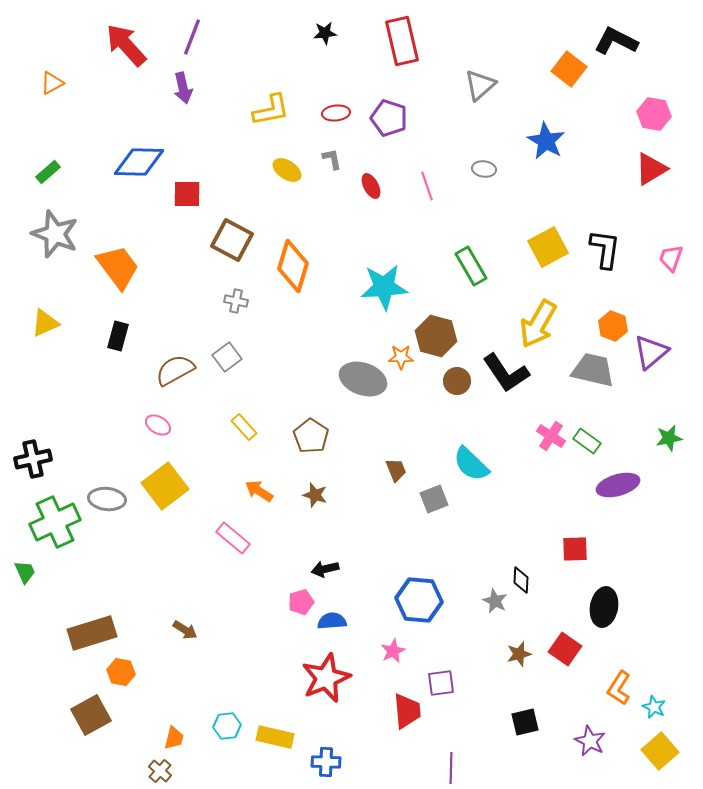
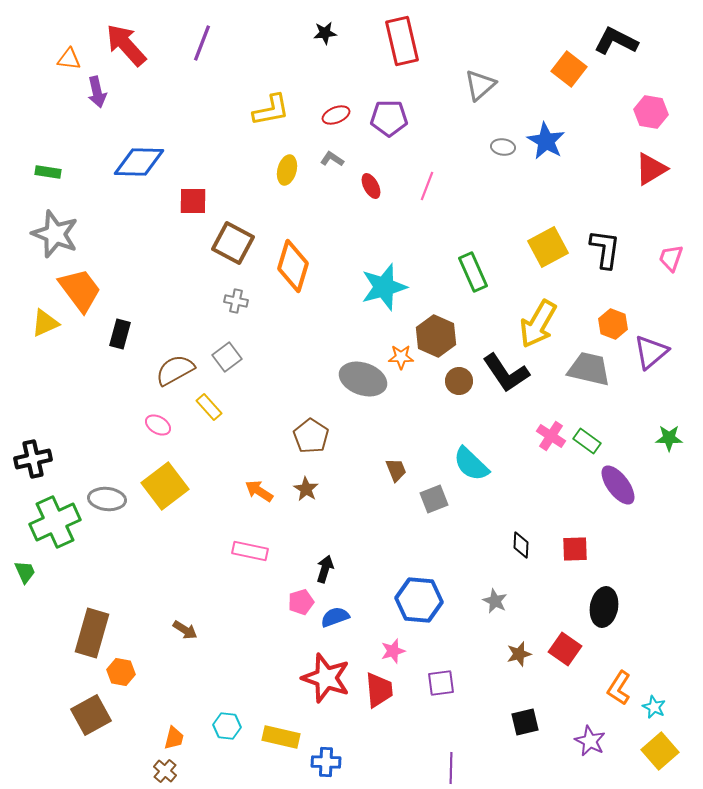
purple line at (192, 37): moved 10 px right, 6 px down
orange triangle at (52, 83): moved 17 px right, 24 px up; rotated 35 degrees clockwise
purple arrow at (183, 88): moved 86 px left, 4 px down
red ellipse at (336, 113): moved 2 px down; rotated 16 degrees counterclockwise
pink hexagon at (654, 114): moved 3 px left, 2 px up
purple pentagon at (389, 118): rotated 18 degrees counterclockwise
gray L-shape at (332, 159): rotated 45 degrees counterclockwise
gray ellipse at (484, 169): moved 19 px right, 22 px up
yellow ellipse at (287, 170): rotated 72 degrees clockwise
green rectangle at (48, 172): rotated 50 degrees clockwise
pink line at (427, 186): rotated 40 degrees clockwise
red square at (187, 194): moved 6 px right, 7 px down
brown square at (232, 240): moved 1 px right, 3 px down
green rectangle at (471, 266): moved 2 px right, 6 px down; rotated 6 degrees clockwise
orange trapezoid at (118, 267): moved 38 px left, 23 px down
cyan star at (384, 287): rotated 12 degrees counterclockwise
orange hexagon at (613, 326): moved 2 px up
black rectangle at (118, 336): moved 2 px right, 2 px up
brown hexagon at (436, 336): rotated 9 degrees clockwise
gray trapezoid at (593, 370): moved 4 px left, 1 px up
brown circle at (457, 381): moved 2 px right
yellow rectangle at (244, 427): moved 35 px left, 20 px up
green star at (669, 438): rotated 12 degrees clockwise
purple ellipse at (618, 485): rotated 69 degrees clockwise
brown star at (315, 495): moved 9 px left, 6 px up; rotated 15 degrees clockwise
pink rectangle at (233, 538): moved 17 px right, 13 px down; rotated 28 degrees counterclockwise
black arrow at (325, 569): rotated 120 degrees clockwise
black diamond at (521, 580): moved 35 px up
blue semicircle at (332, 621): moved 3 px right, 4 px up; rotated 16 degrees counterclockwise
brown rectangle at (92, 633): rotated 57 degrees counterclockwise
pink star at (393, 651): rotated 10 degrees clockwise
red star at (326, 678): rotated 30 degrees counterclockwise
red trapezoid at (407, 711): moved 28 px left, 21 px up
cyan hexagon at (227, 726): rotated 12 degrees clockwise
yellow rectangle at (275, 737): moved 6 px right
brown cross at (160, 771): moved 5 px right
